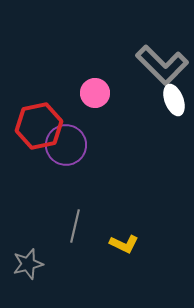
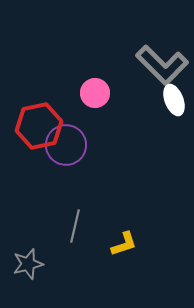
yellow L-shape: rotated 44 degrees counterclockwise
